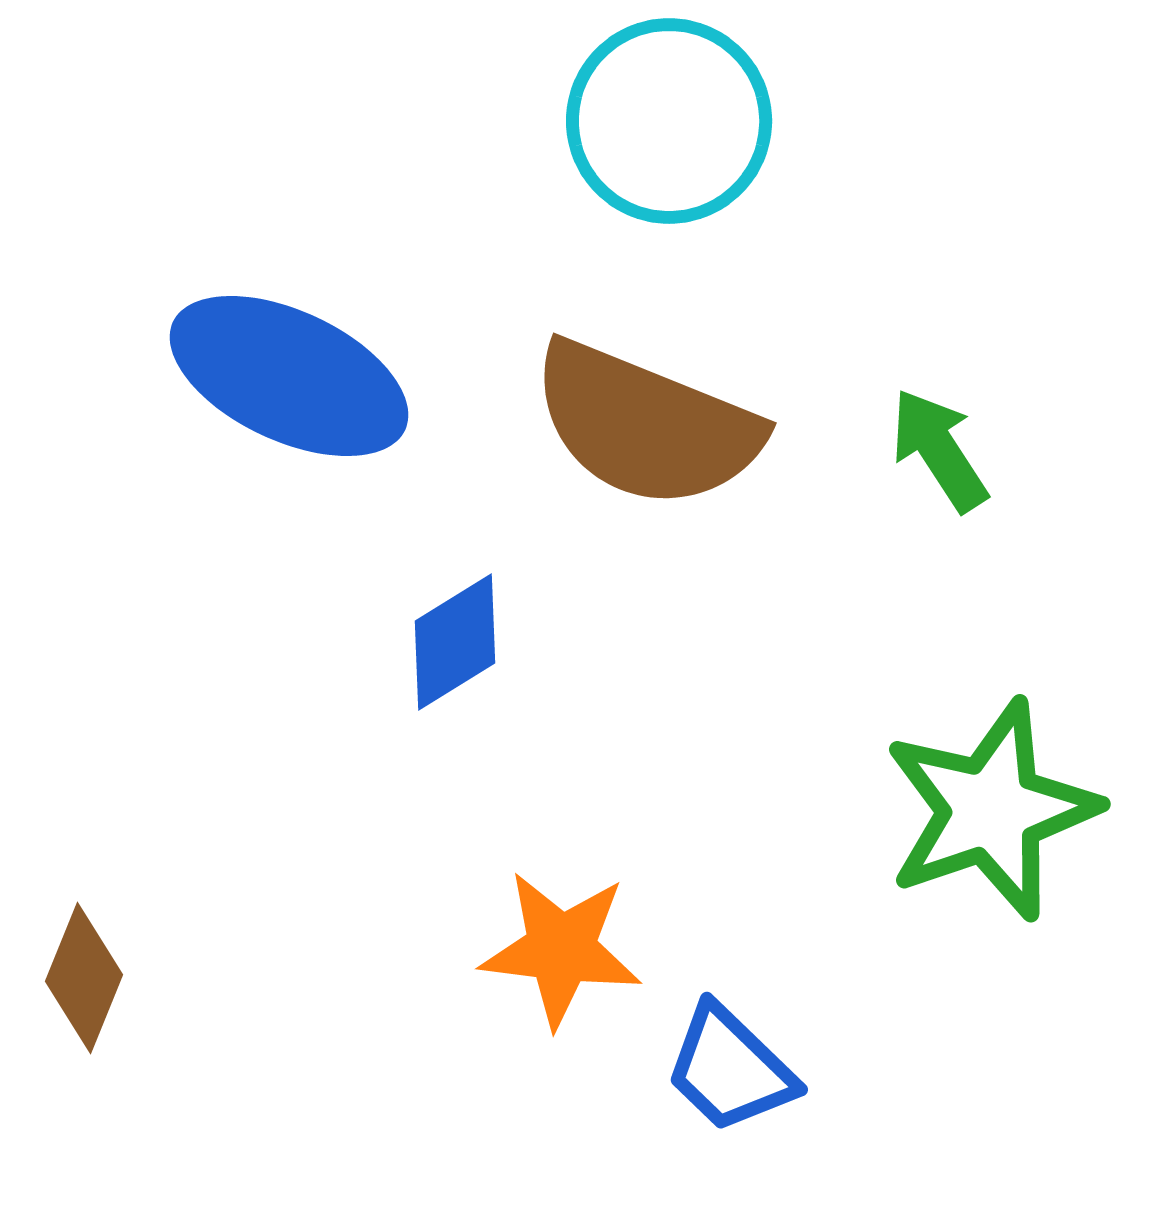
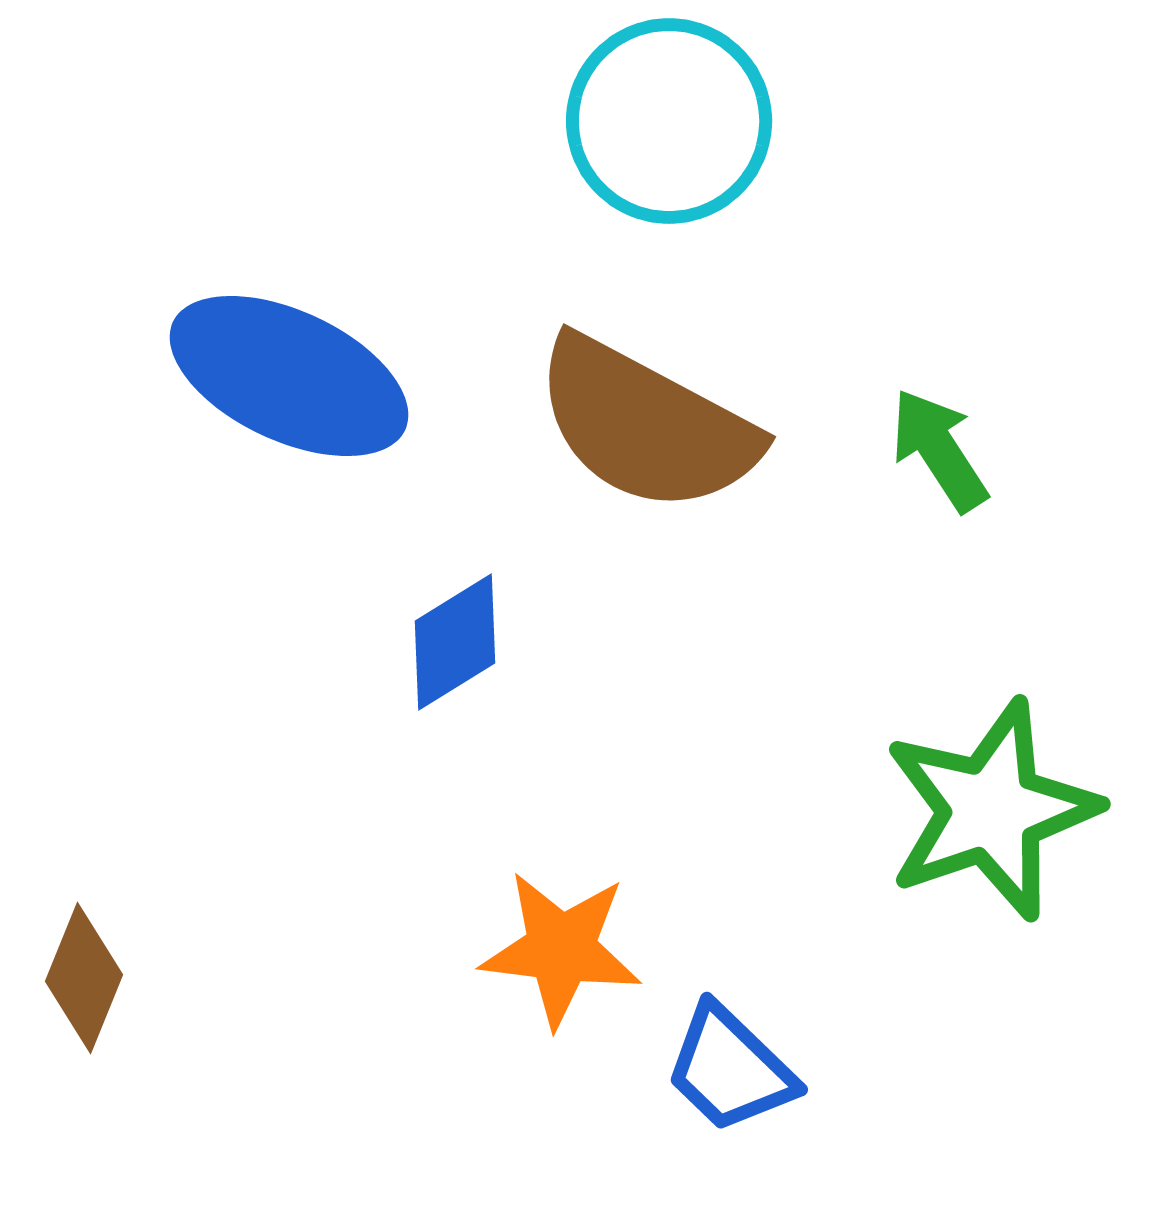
brown semicircle: rotated 6 degrees clockwise
